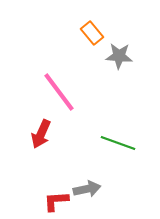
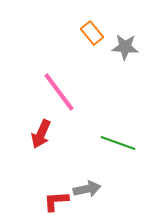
gray star: moved 6 px right, 9 px up
